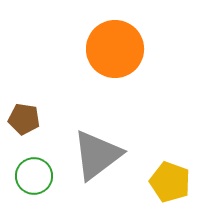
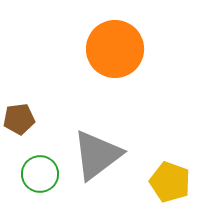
brown pentagon: moved 5 px left; rotated 16 degrees counterclockwise
green circle: moved 6 px right, 2 px up
